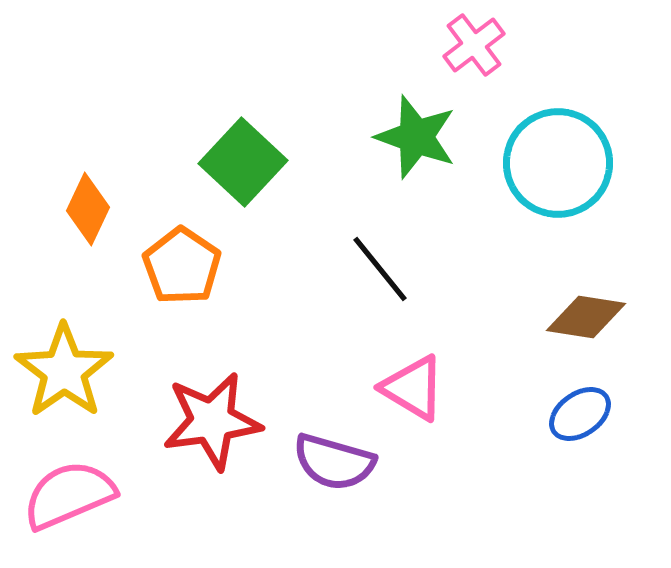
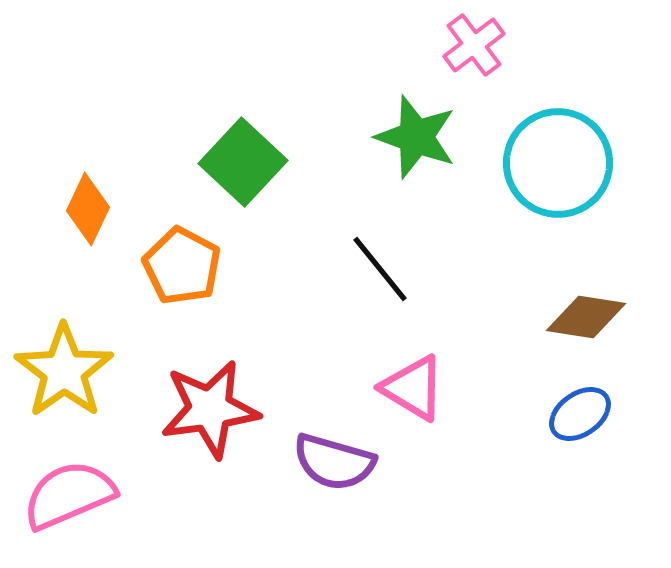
orange pentagon: rotated 6 degrees counterclockwise
red star: moved 2 px left, 12 px up
